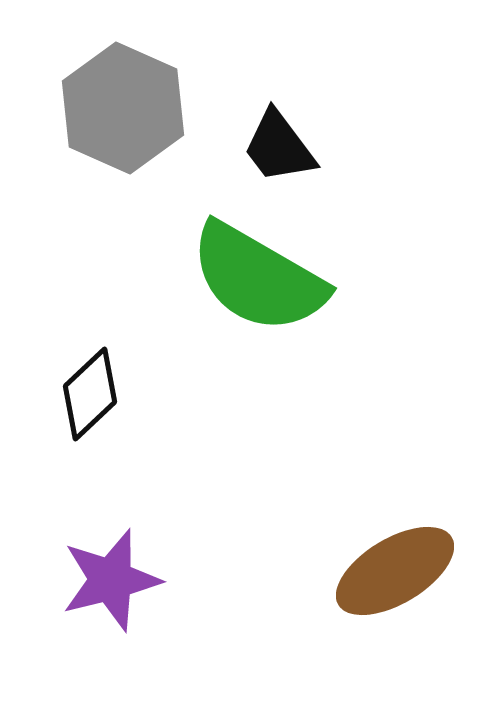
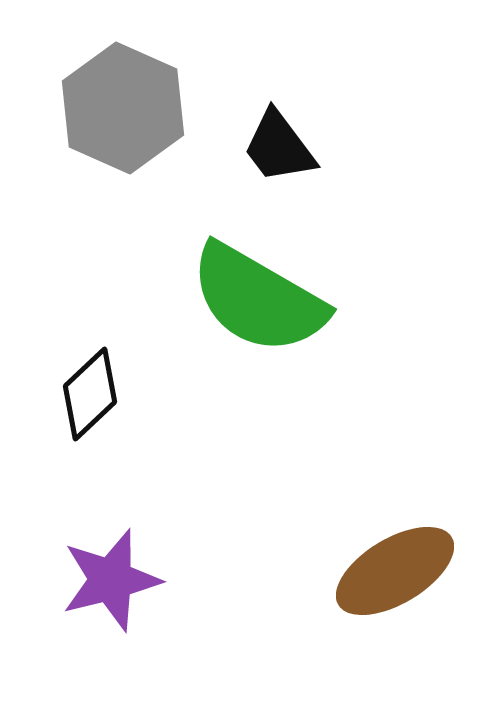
green semicircle: moved 21 px down
